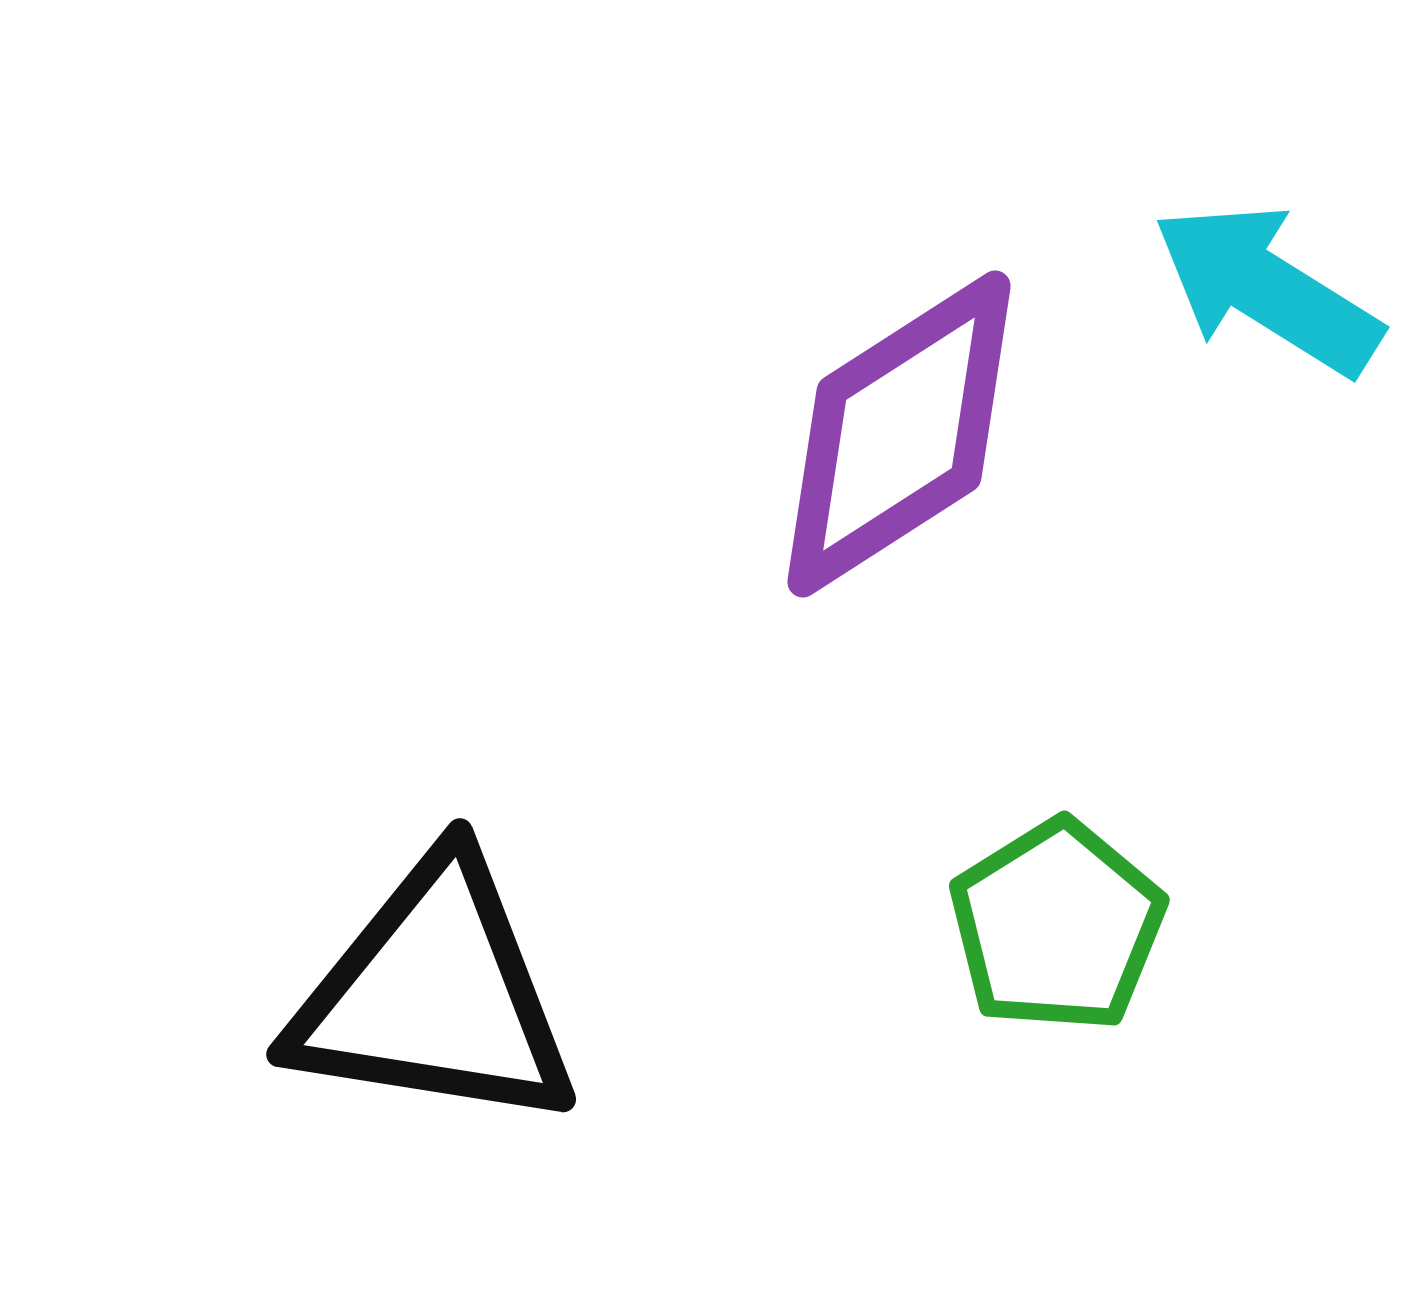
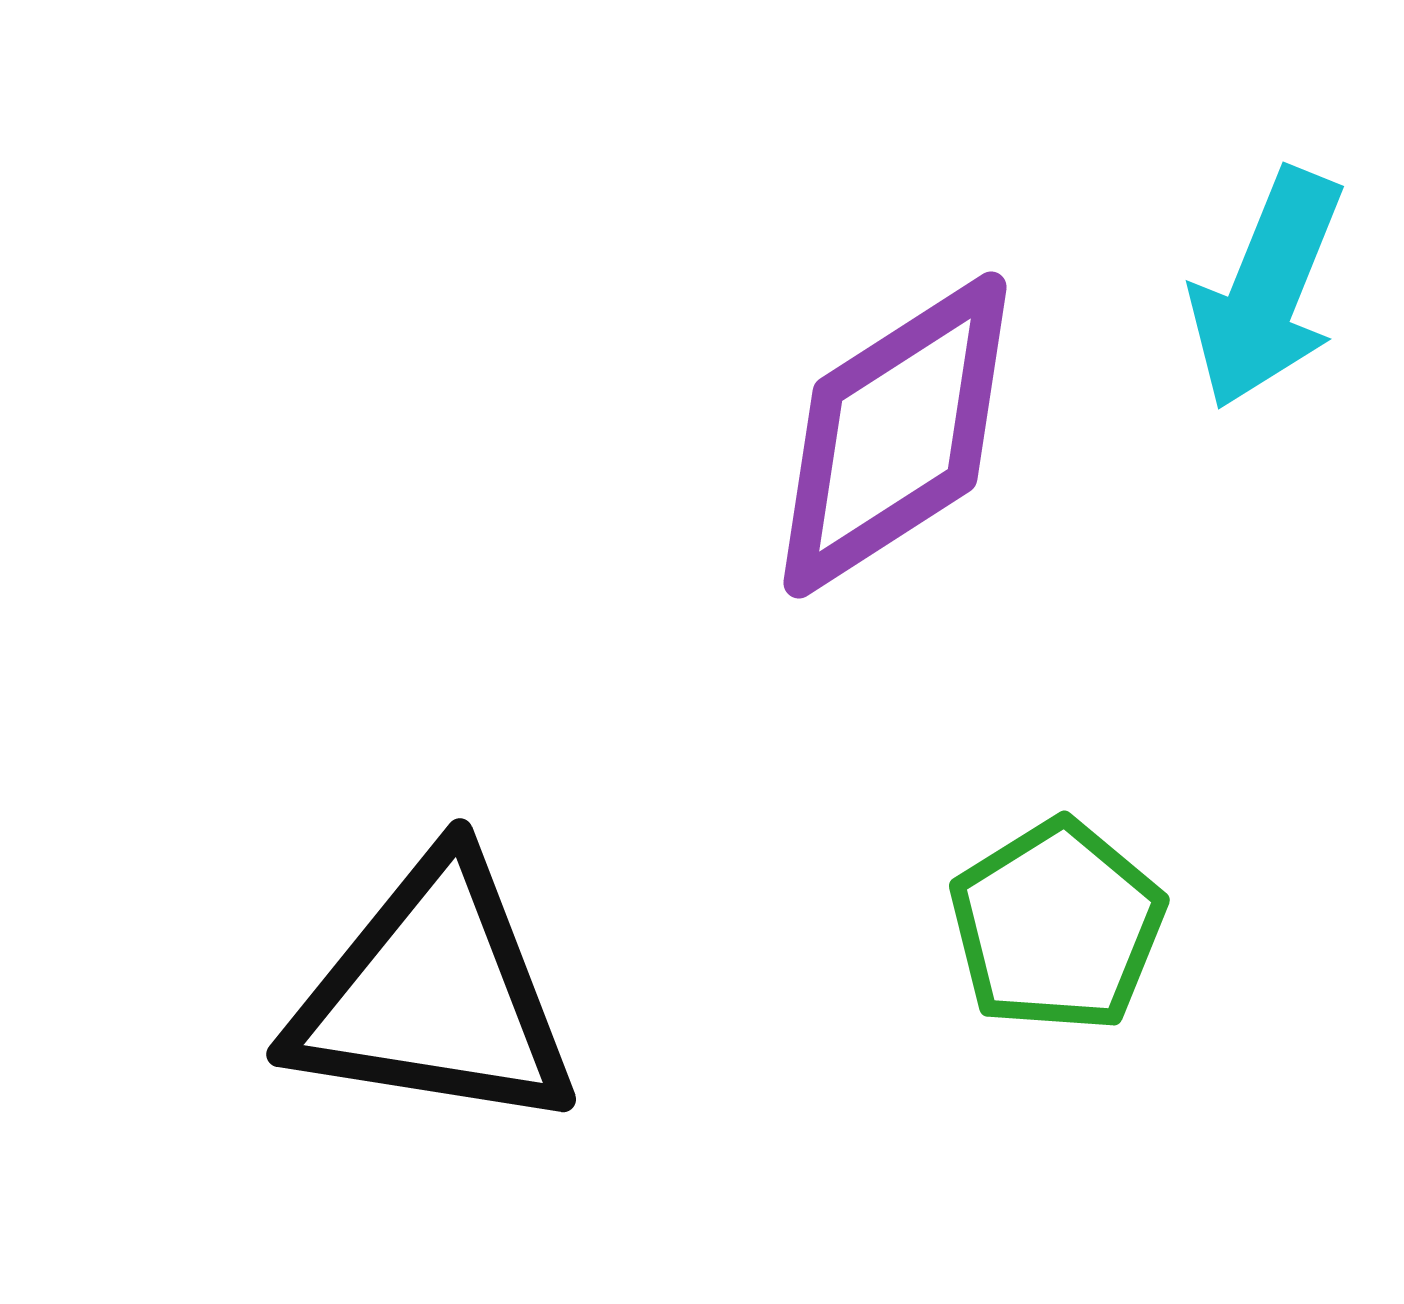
cyan arrow: rotated 100 degrees counterclockwise
purple diamond: moved 4 px left, 1 px down
